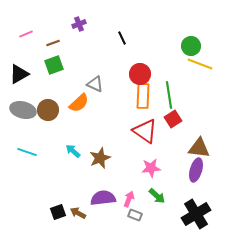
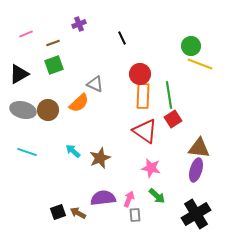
pink star: rotated 18 degrees clockwise
gray rectangle: rotated 64 degrees clockwise
